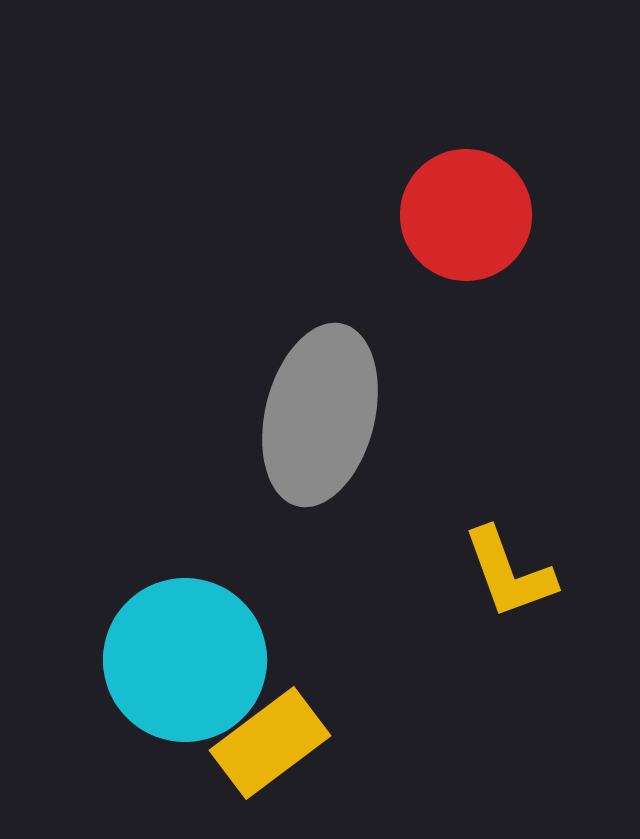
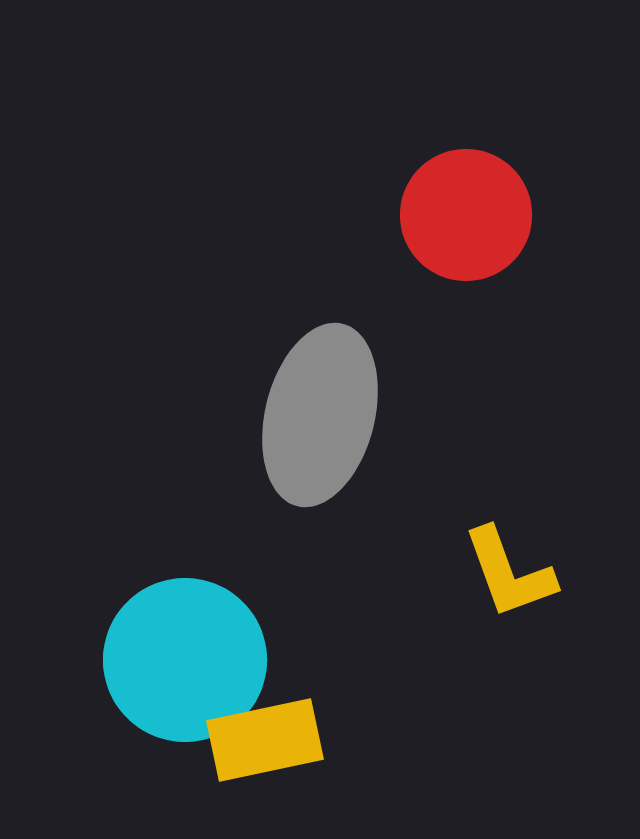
yellow rectangle: moved 5 px left, 3 px up; rotated 25 degrees clockwise
